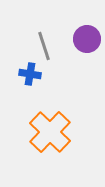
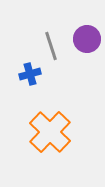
gray line: moved 7 px right
blue cross: rotated 25 degrees counterclockwise
